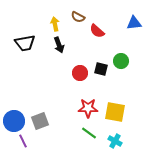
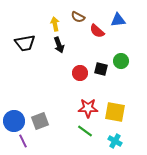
blue triangle: moved 16 px left, 3 px up
green line: moved 4 px left, 2 px up
